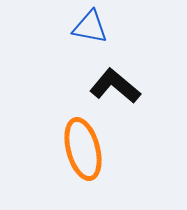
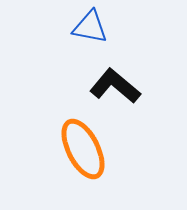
orange ellipse: rotated 12 degrees counterclockwise
